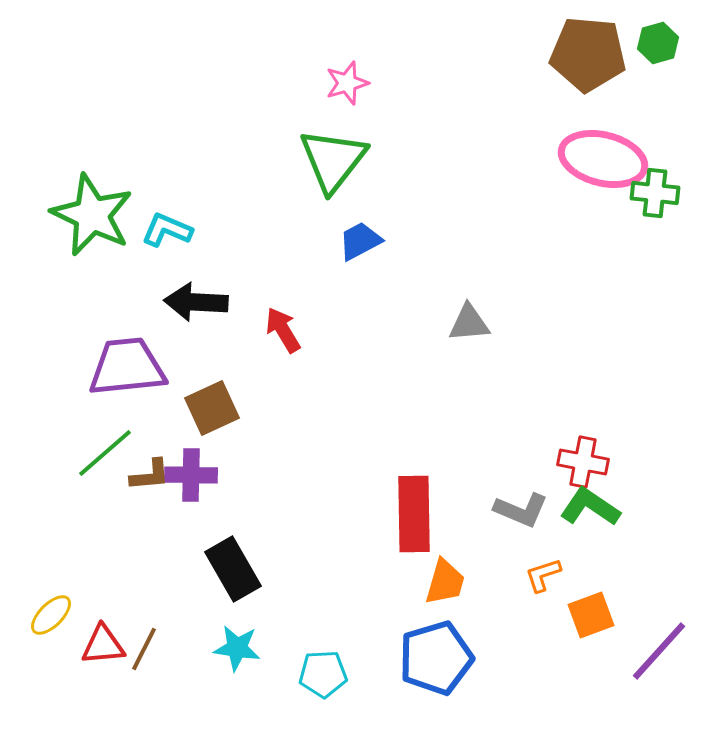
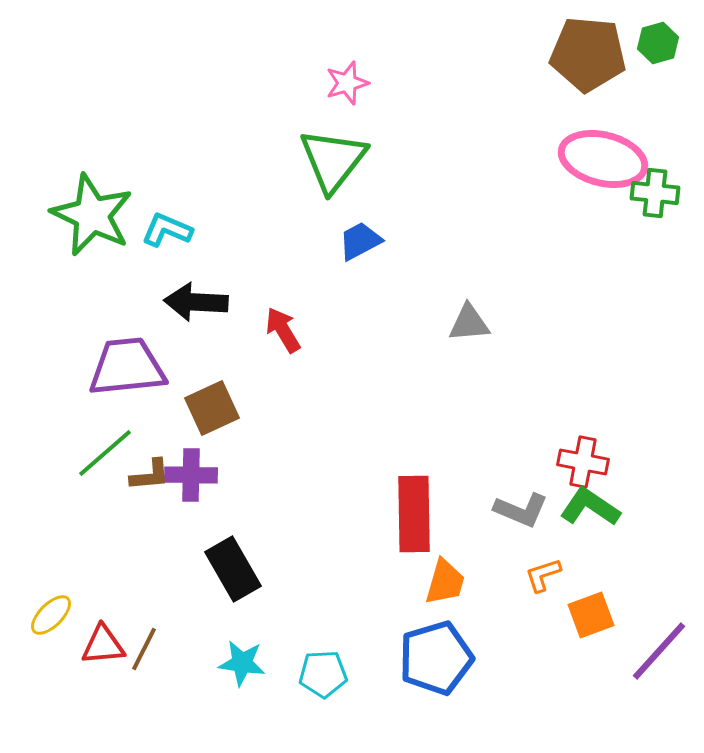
cyan star: moved 5 px right, 15 px down
